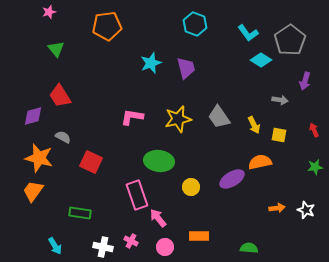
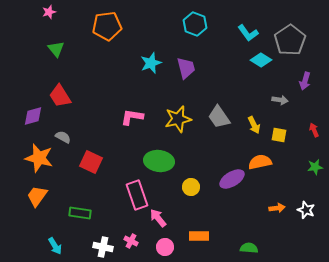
orange trapezoid: moved 4 px right, 5 px down
